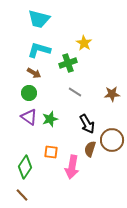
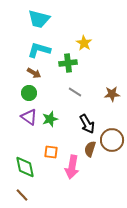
green cross: rotated 12 degrees clockwise
green diamond: rotated 45 degrees counterclockwise
